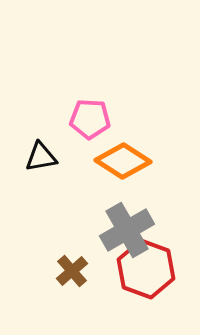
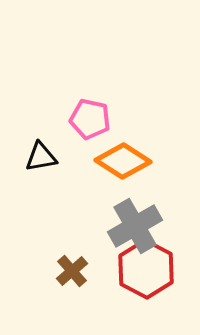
pink pentagon: rotated 9 degrees clockwise
gray cross: moved 8 px right, 4 px up
red hexagon: rotated 8 degrees clockwise
